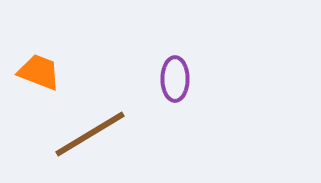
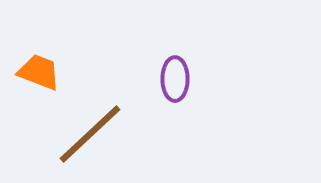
brown line: rotated 12 degrees counterclockwise
